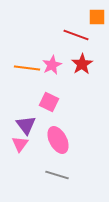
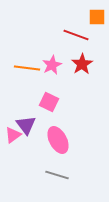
pink triangle: moved 7 px left, 9 px up; rotated 18 degrees clockwise
